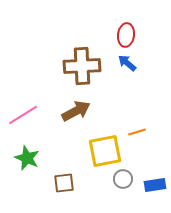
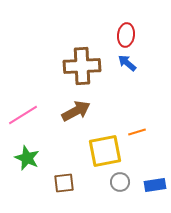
gray circle: moved 3 px left, 3 px down
